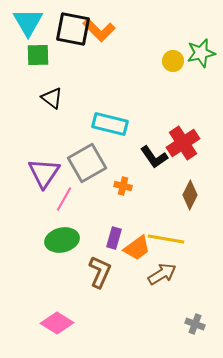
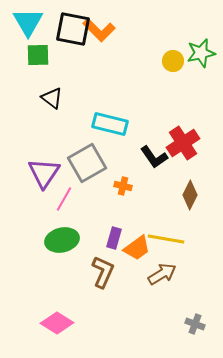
brown L-shape: moved 3 px right
